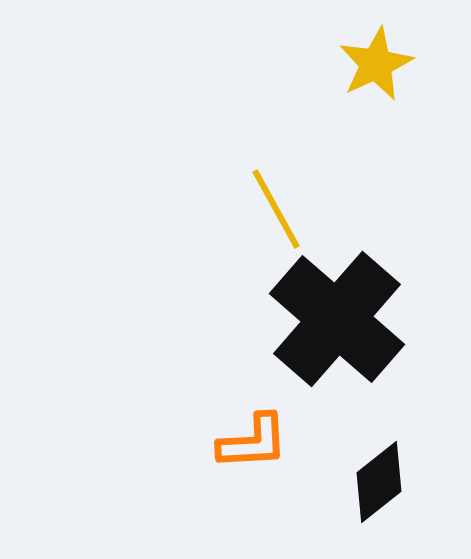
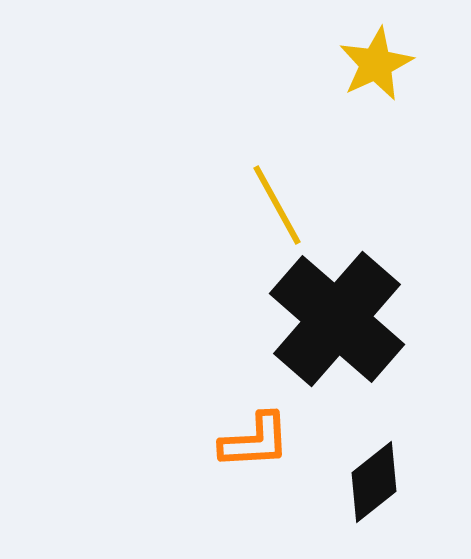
yellow line: moved 1 px right, 4 px up
orange L-shape: moved 2 px right, 1 px up
black diamond: moved 5 px left
